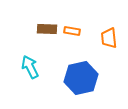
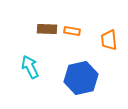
orange trapezoid: moved 2 px down
